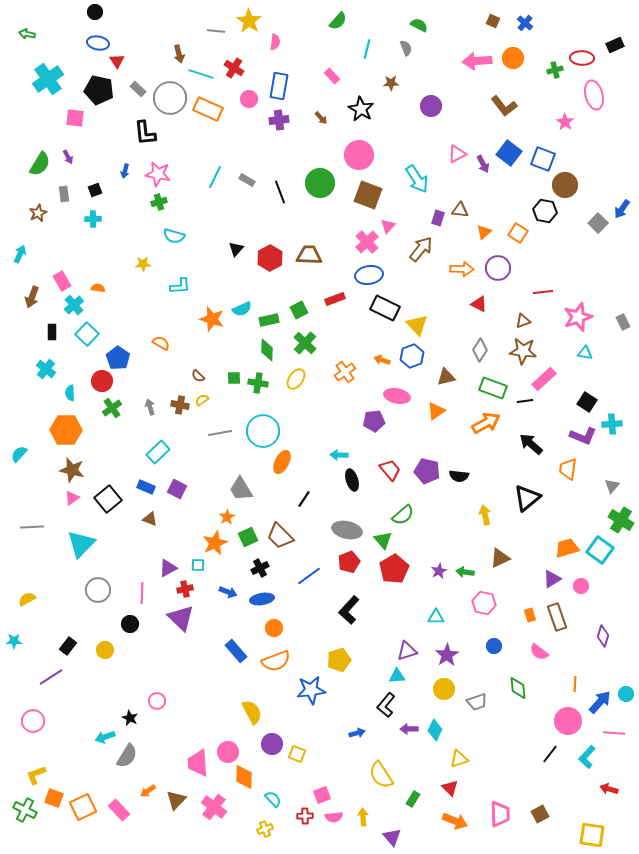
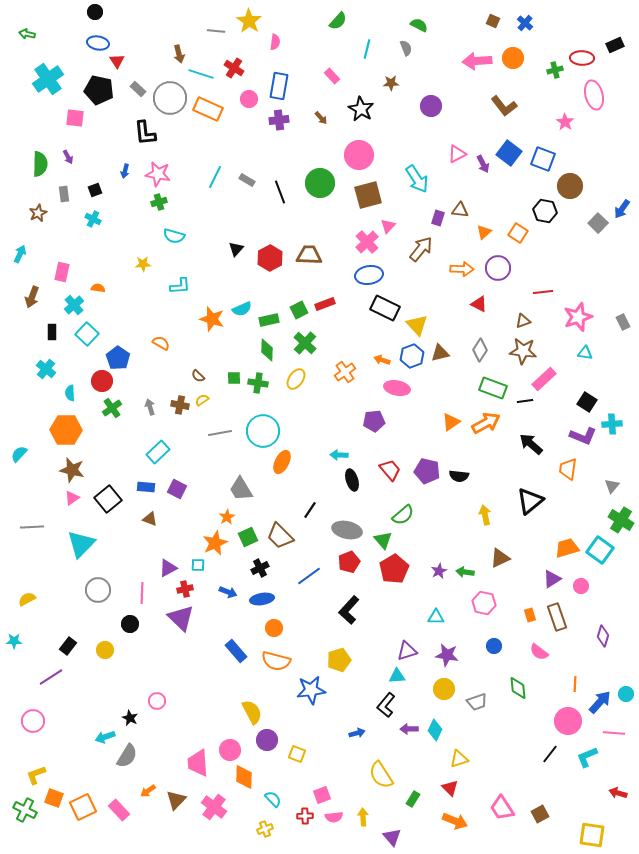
green semicircle at (40, 164): rotated 30 degrees counterclockwise
brown circle at (565, 185): moved 5 px right, 1 px down
brown square at (368, 195): rotated 36 degrees counterclockwise
cyan cross at (93, 219): rotated 28 degrees clockwise
pink rectangle at (62, 281): moved 9 px up; rotated 42 degrees clockwise
red rectangle at (335, 299): moved 10 px left, 5 px down
brown triangle at (446, 377): moved 6 px left, 24 px up
pink ellipse at (397, 396): moved 8 px up
orange triangle at (436, 411): moved 15 px right, 11 px down
blue rectangle at (146, 487): rotated 18 degrees counterclockwise
black triangle at (527, 498): moved 3 px right, 3 px down
black line at (304, 499): moved 6 px right, 11 px down
purple star at (447, 655): rotated 30 degrees counterclockwise
orange semicircle at (276, 661): rotated 36 degrees clockwise
purple circle at (272, 744): moved 5 px left, 4 px up
pink circle at (228, 752): moved 2 px right, 2 px up
cyan L-shape at (587, 757): rotated 25 degrees clockwise
red arrow at (609, 789): moved 9 px right, 4 px down
pink trapezoid at (500, 814): moved 2 px right, 6 px up; rotated 148 degrees clockwise
